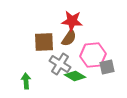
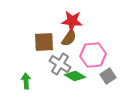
gray square: moved 1 px right, 9 px down; rotated 21 degrees counterclockwise
